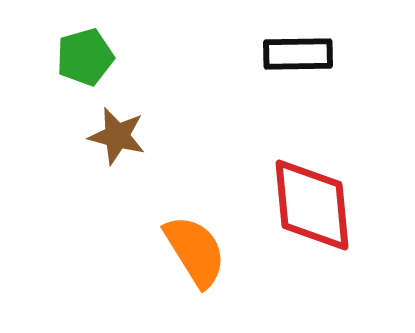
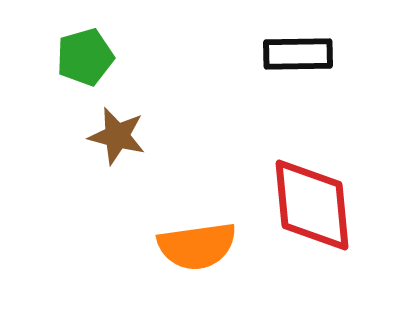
orange semicircle: moved 2 px right, 5 px up; rotated 114 degrees clockwise
